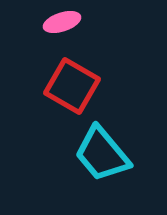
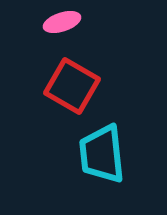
cyan trapezoid: rotated 34 degrees clockwise
